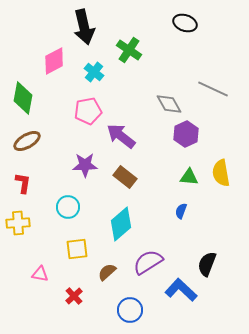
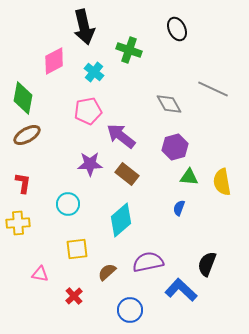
black ellipse: moved 8 px left, 6 px down; rotated 45 degrees clockwise
green cross: rotated 15 degrees counterclockwise
purple hexagon: moved 11 px left, 13 px down; rotated 10 degrees clockwise
brown ellipse: moved 6 px up
purple star: moved 5 px right, 1 px up
yellow semicircle: moved 1 px right, 9 px down
brown rectangle: moved 2 px right, 3 px up
cyan circle: moved 3 px up
blue semicircle: moved 2 px left, 3 px up
cyan diamond: moved 4 px up
purple semicircle: rotated 20 degrees clockwise
